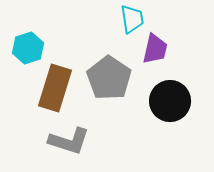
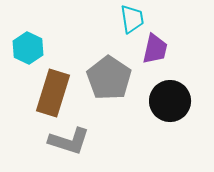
cyan hexagon: rotated 16 degrees counterclockwise
brown rectangle: moved 2 px left, 5 px down
